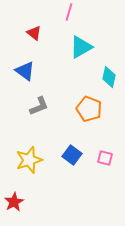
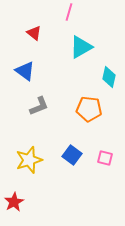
orange pentagon: rotated 15 degrees counterclockwise
